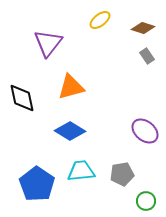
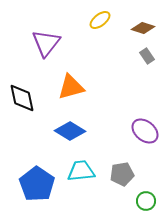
purple triangle: moved 2 px left
